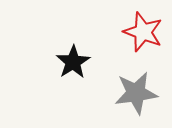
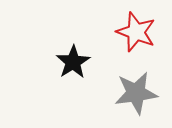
red star: moved 7 px left
